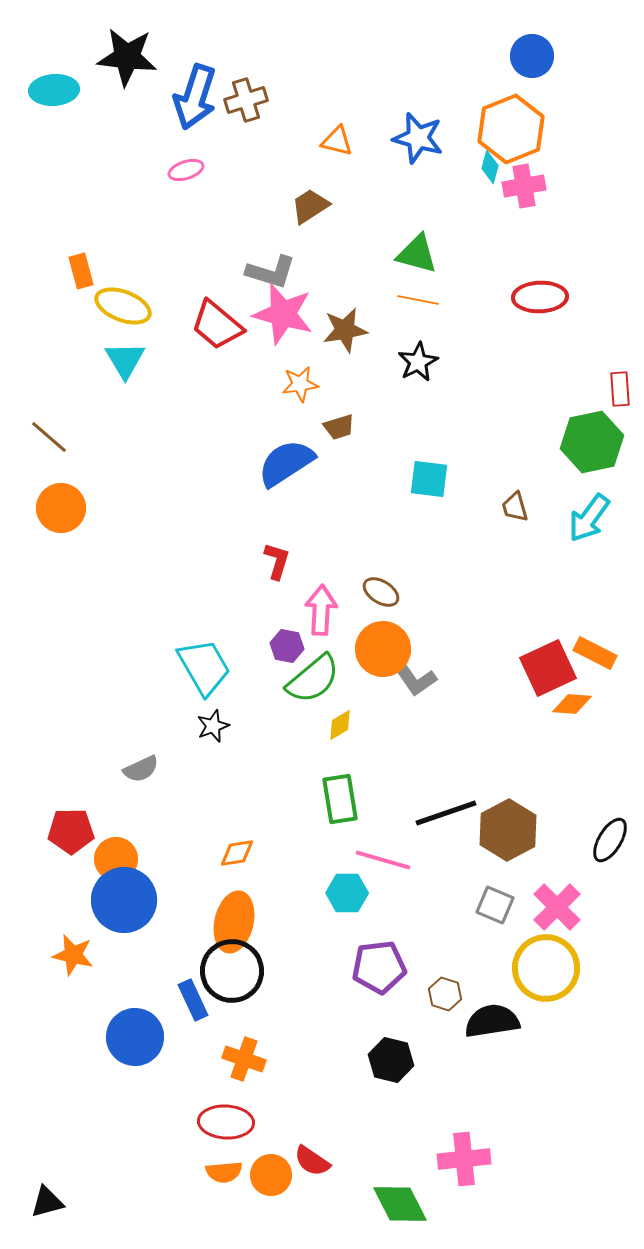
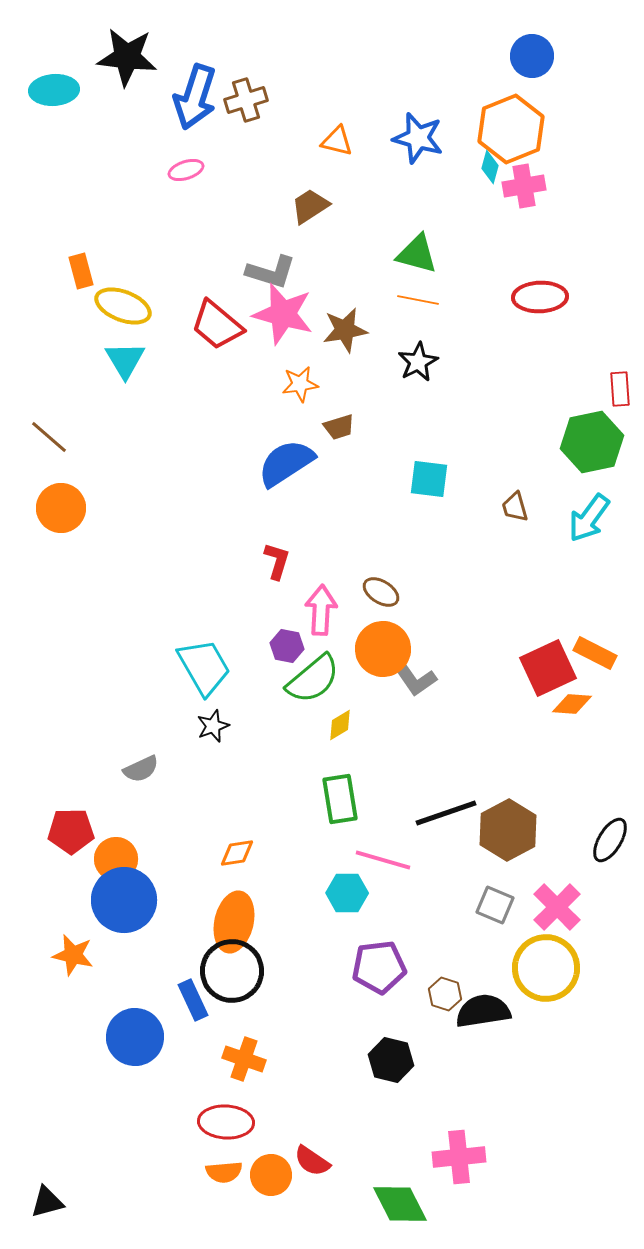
black semicircle at (492, 1021): moved 9 px left, 10 px up
pink cross at (464, 1159): moved 5 px left, 2 px up
